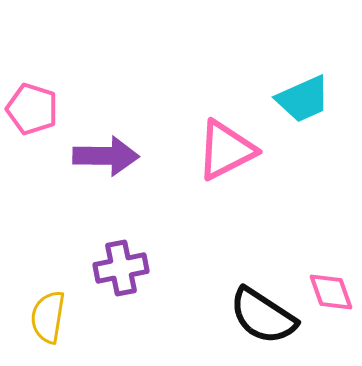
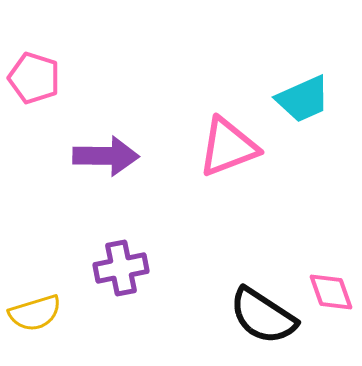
pink pentagon: moved 2 px right, 31 px up
pink triangle: moved 2 px right, 3 px up; rotated 6 degrees clockwise
yellow semicircle: moved 13 px left, 4 px up; rotated 116 degrees counterclockwise
